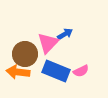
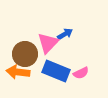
pink semicircle: moved 2 px down
